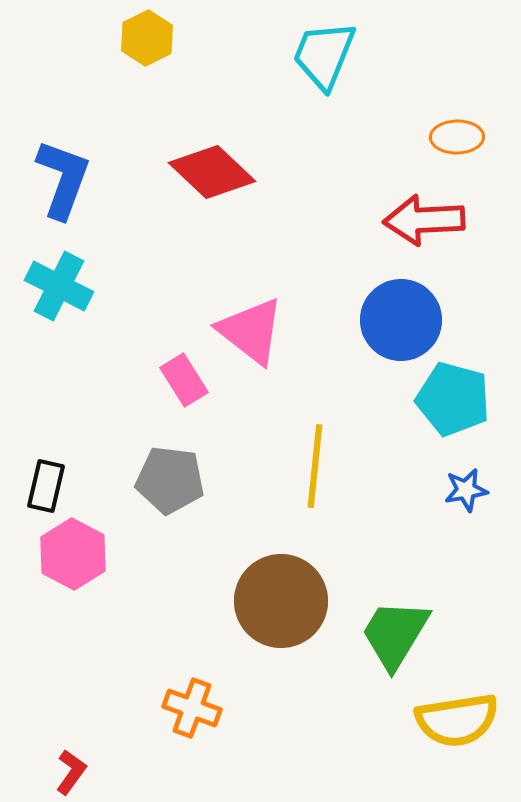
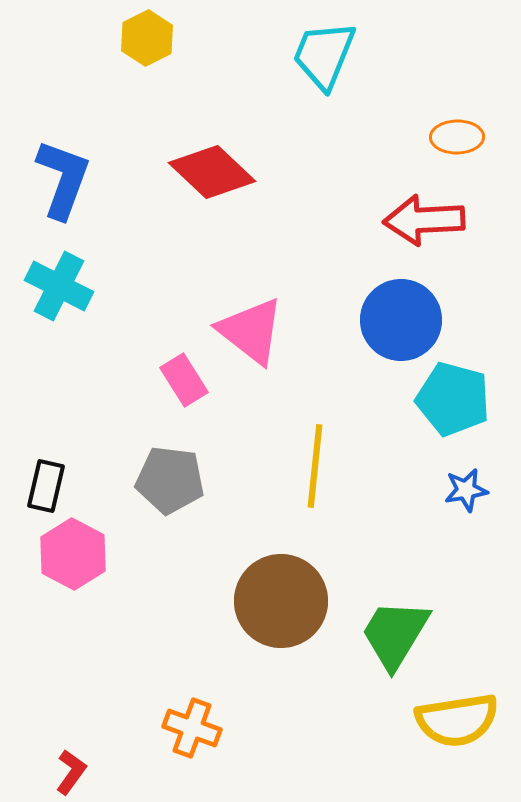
orange cross: moved 20 px down
